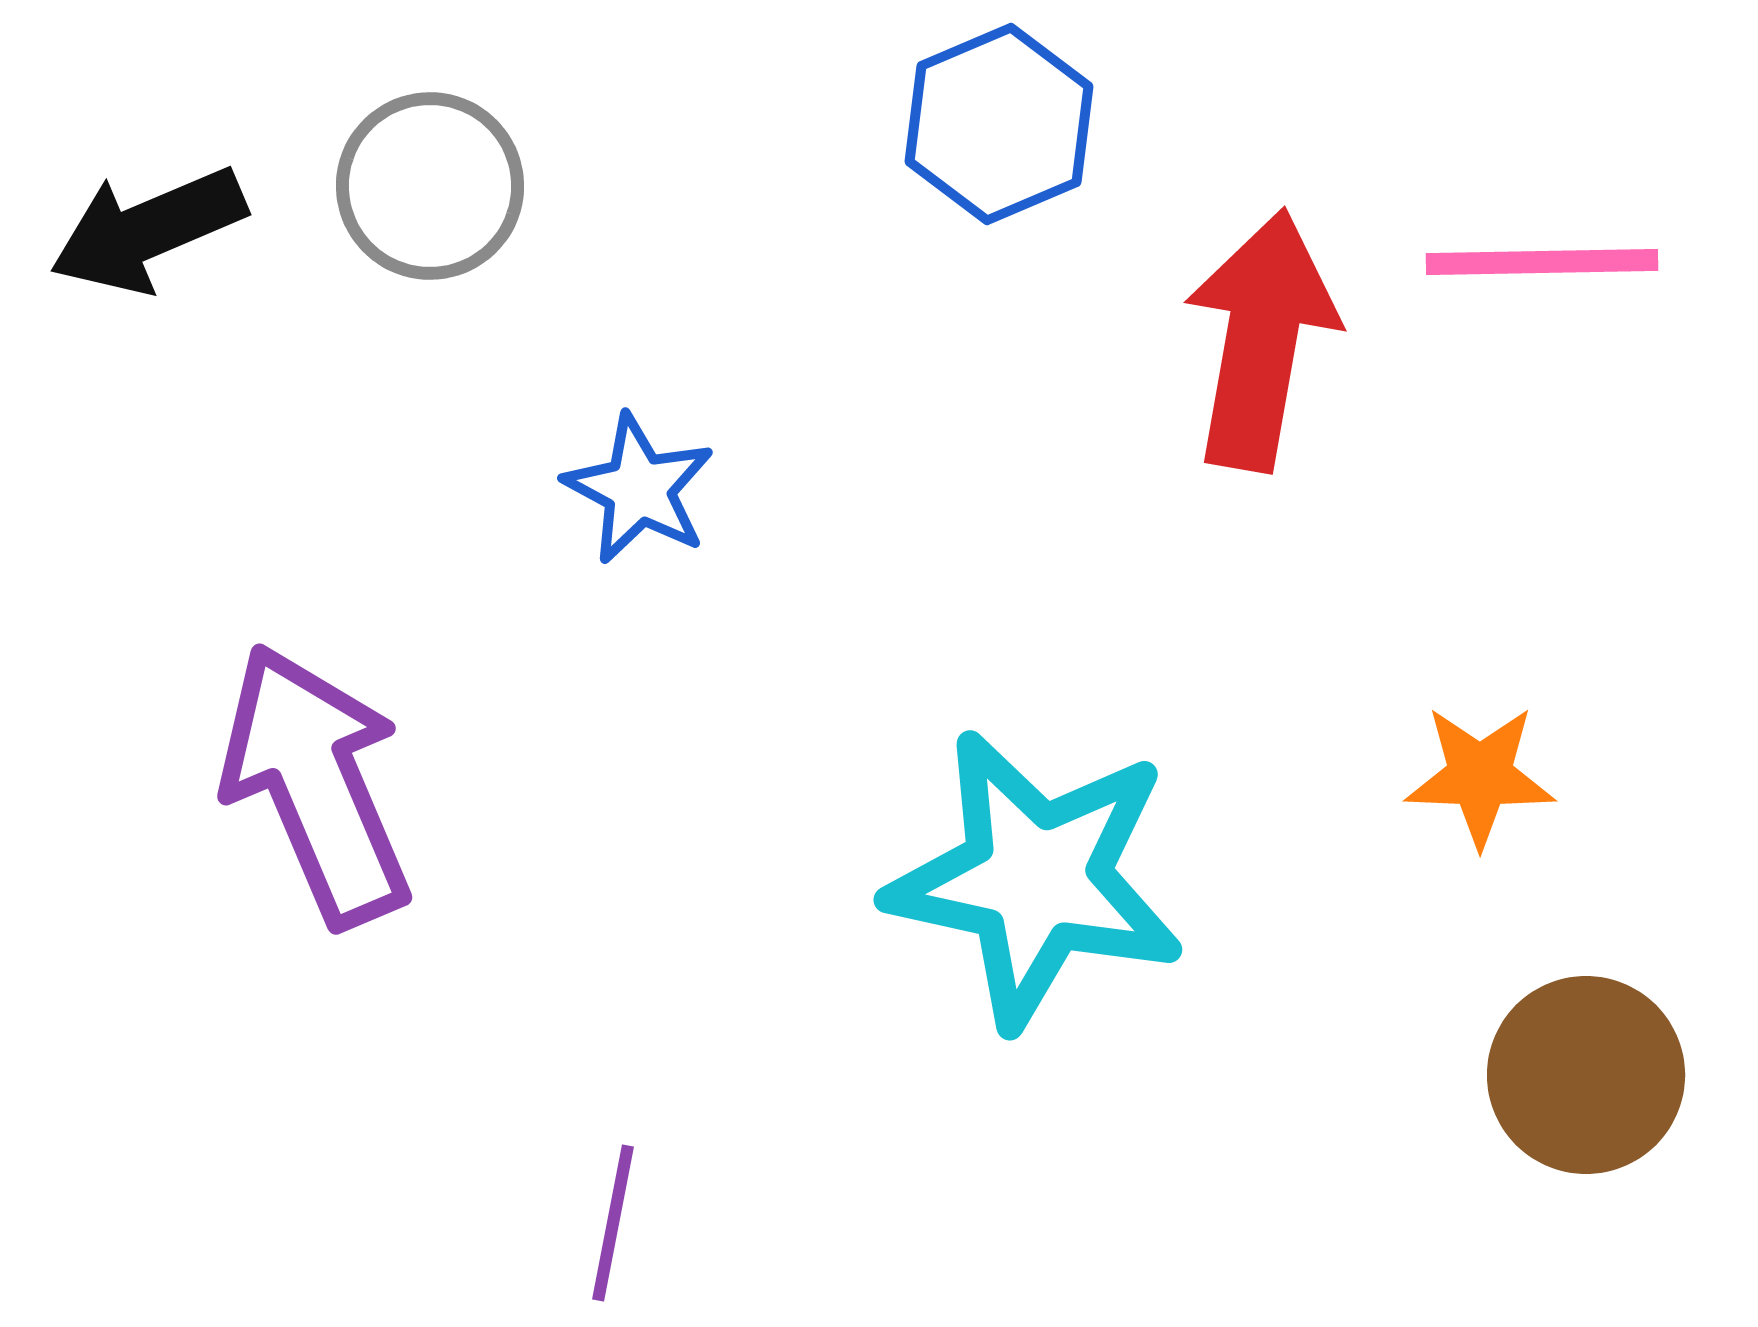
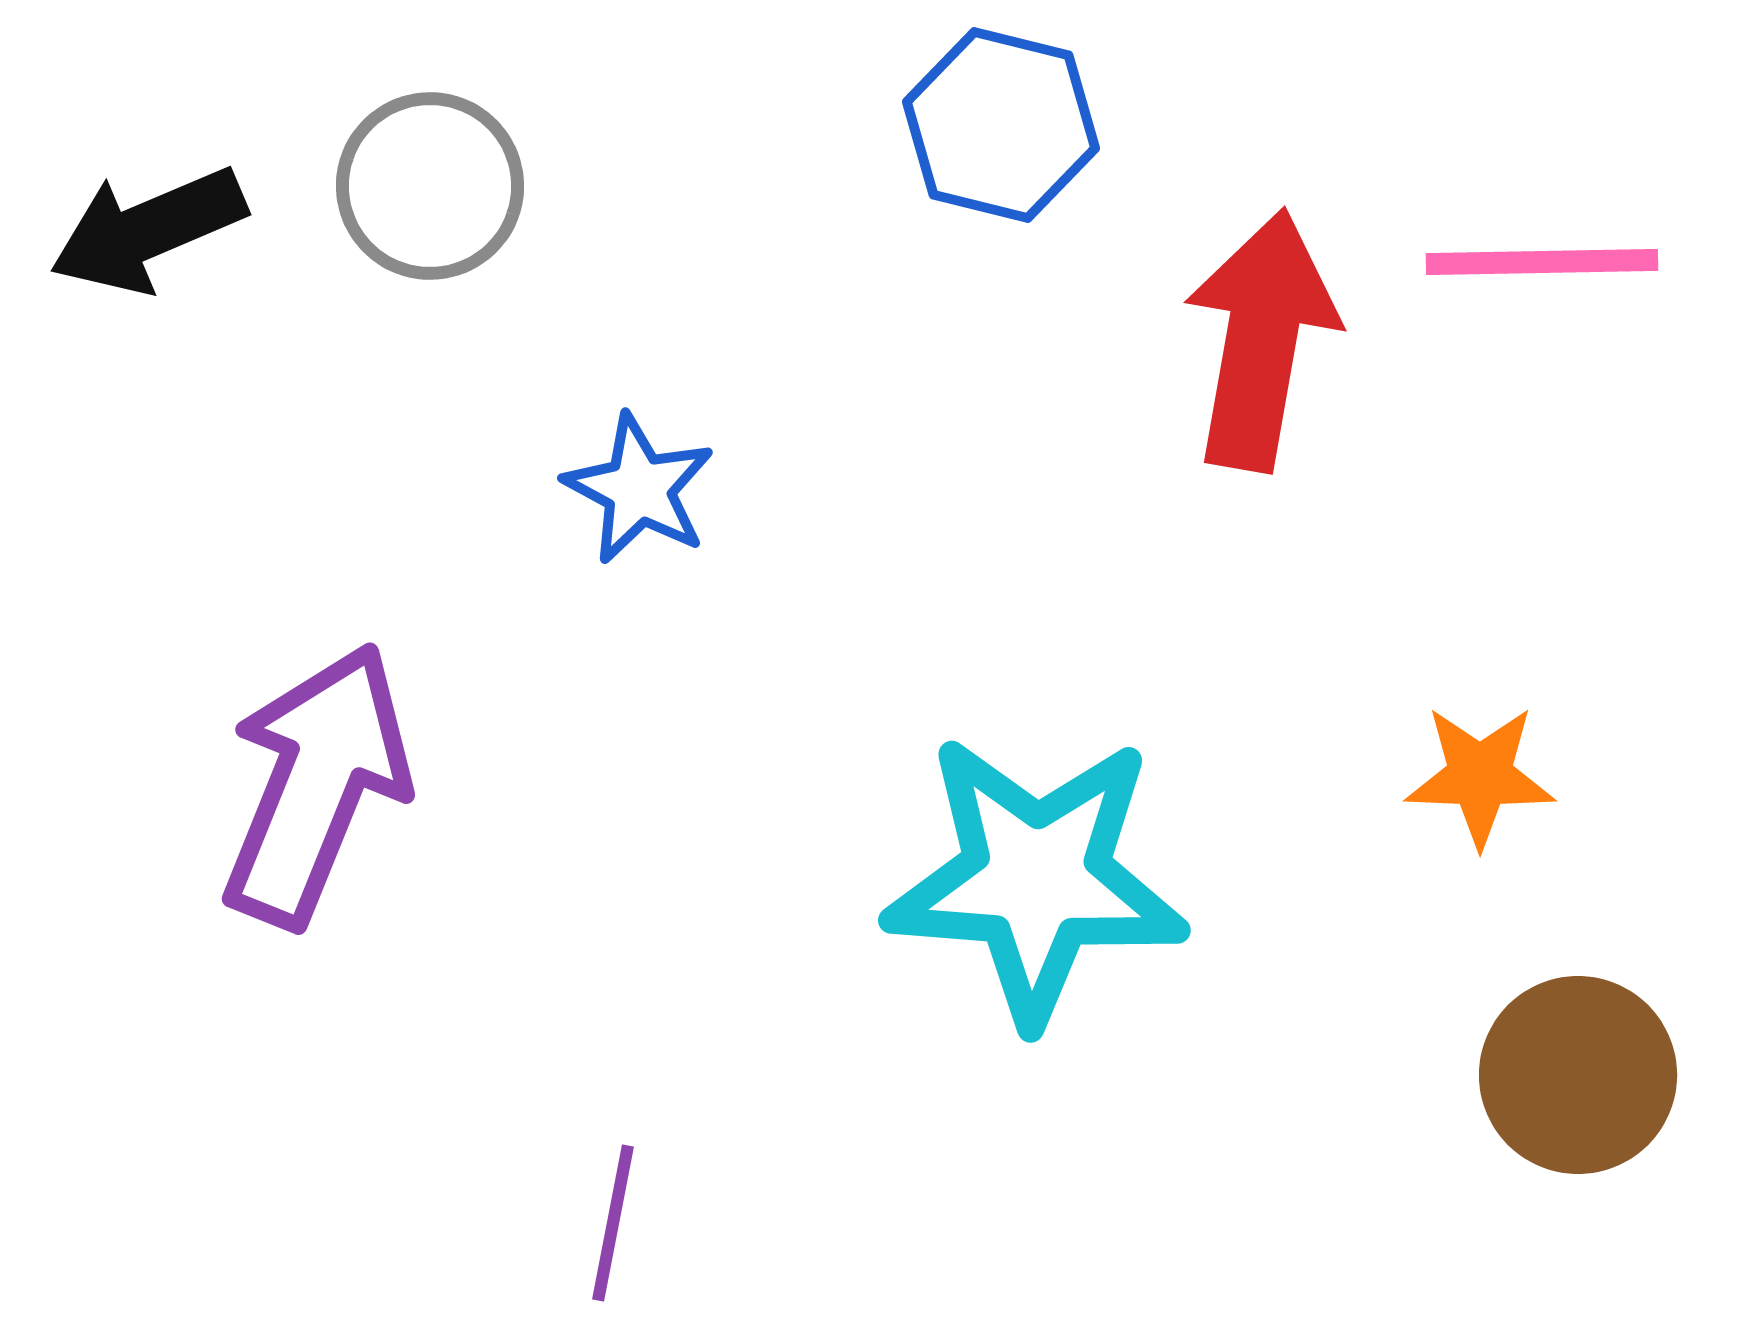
blue hexagon: moved 2 px right, 1 px down; rotated 23 degrees counterclockwise
purple arrow: rotated 45 degrees clockwise
cyan star: rotated 8 degrees counterclockwise
brown circle: moved 8 px left
